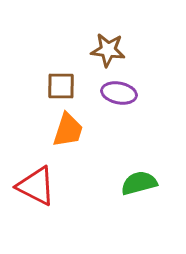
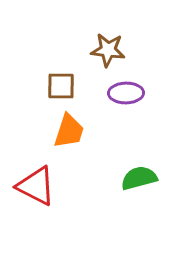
purple ellipse: moved 7 px right; rotated 12 degrees counterclockwise
orange trapezoid: moved 1 px right, 1 px down
green semicircle: moved 5 px up
